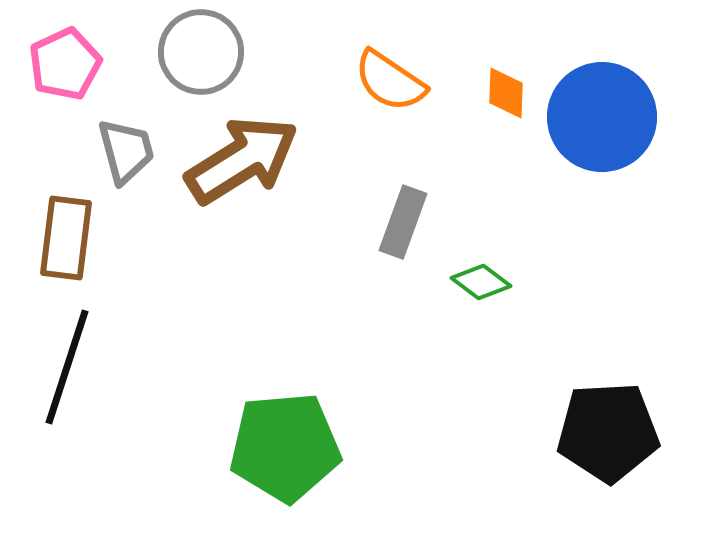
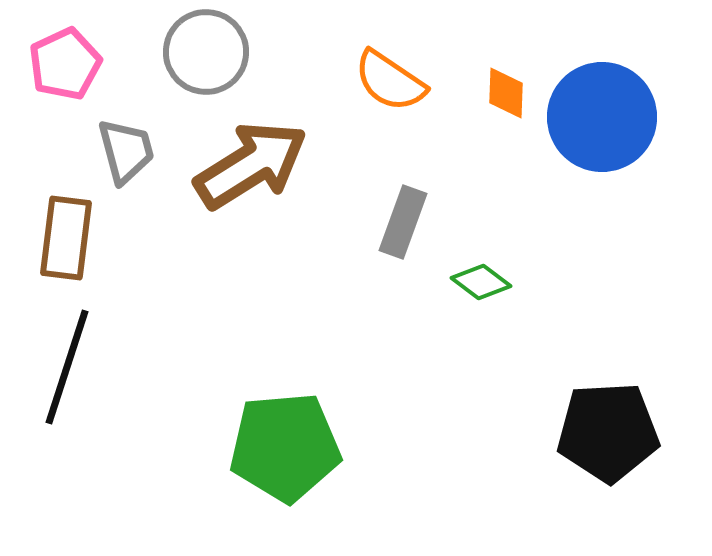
gray circle: moved 5 px right
brown arrow: moved 9 px right, 5 px down
